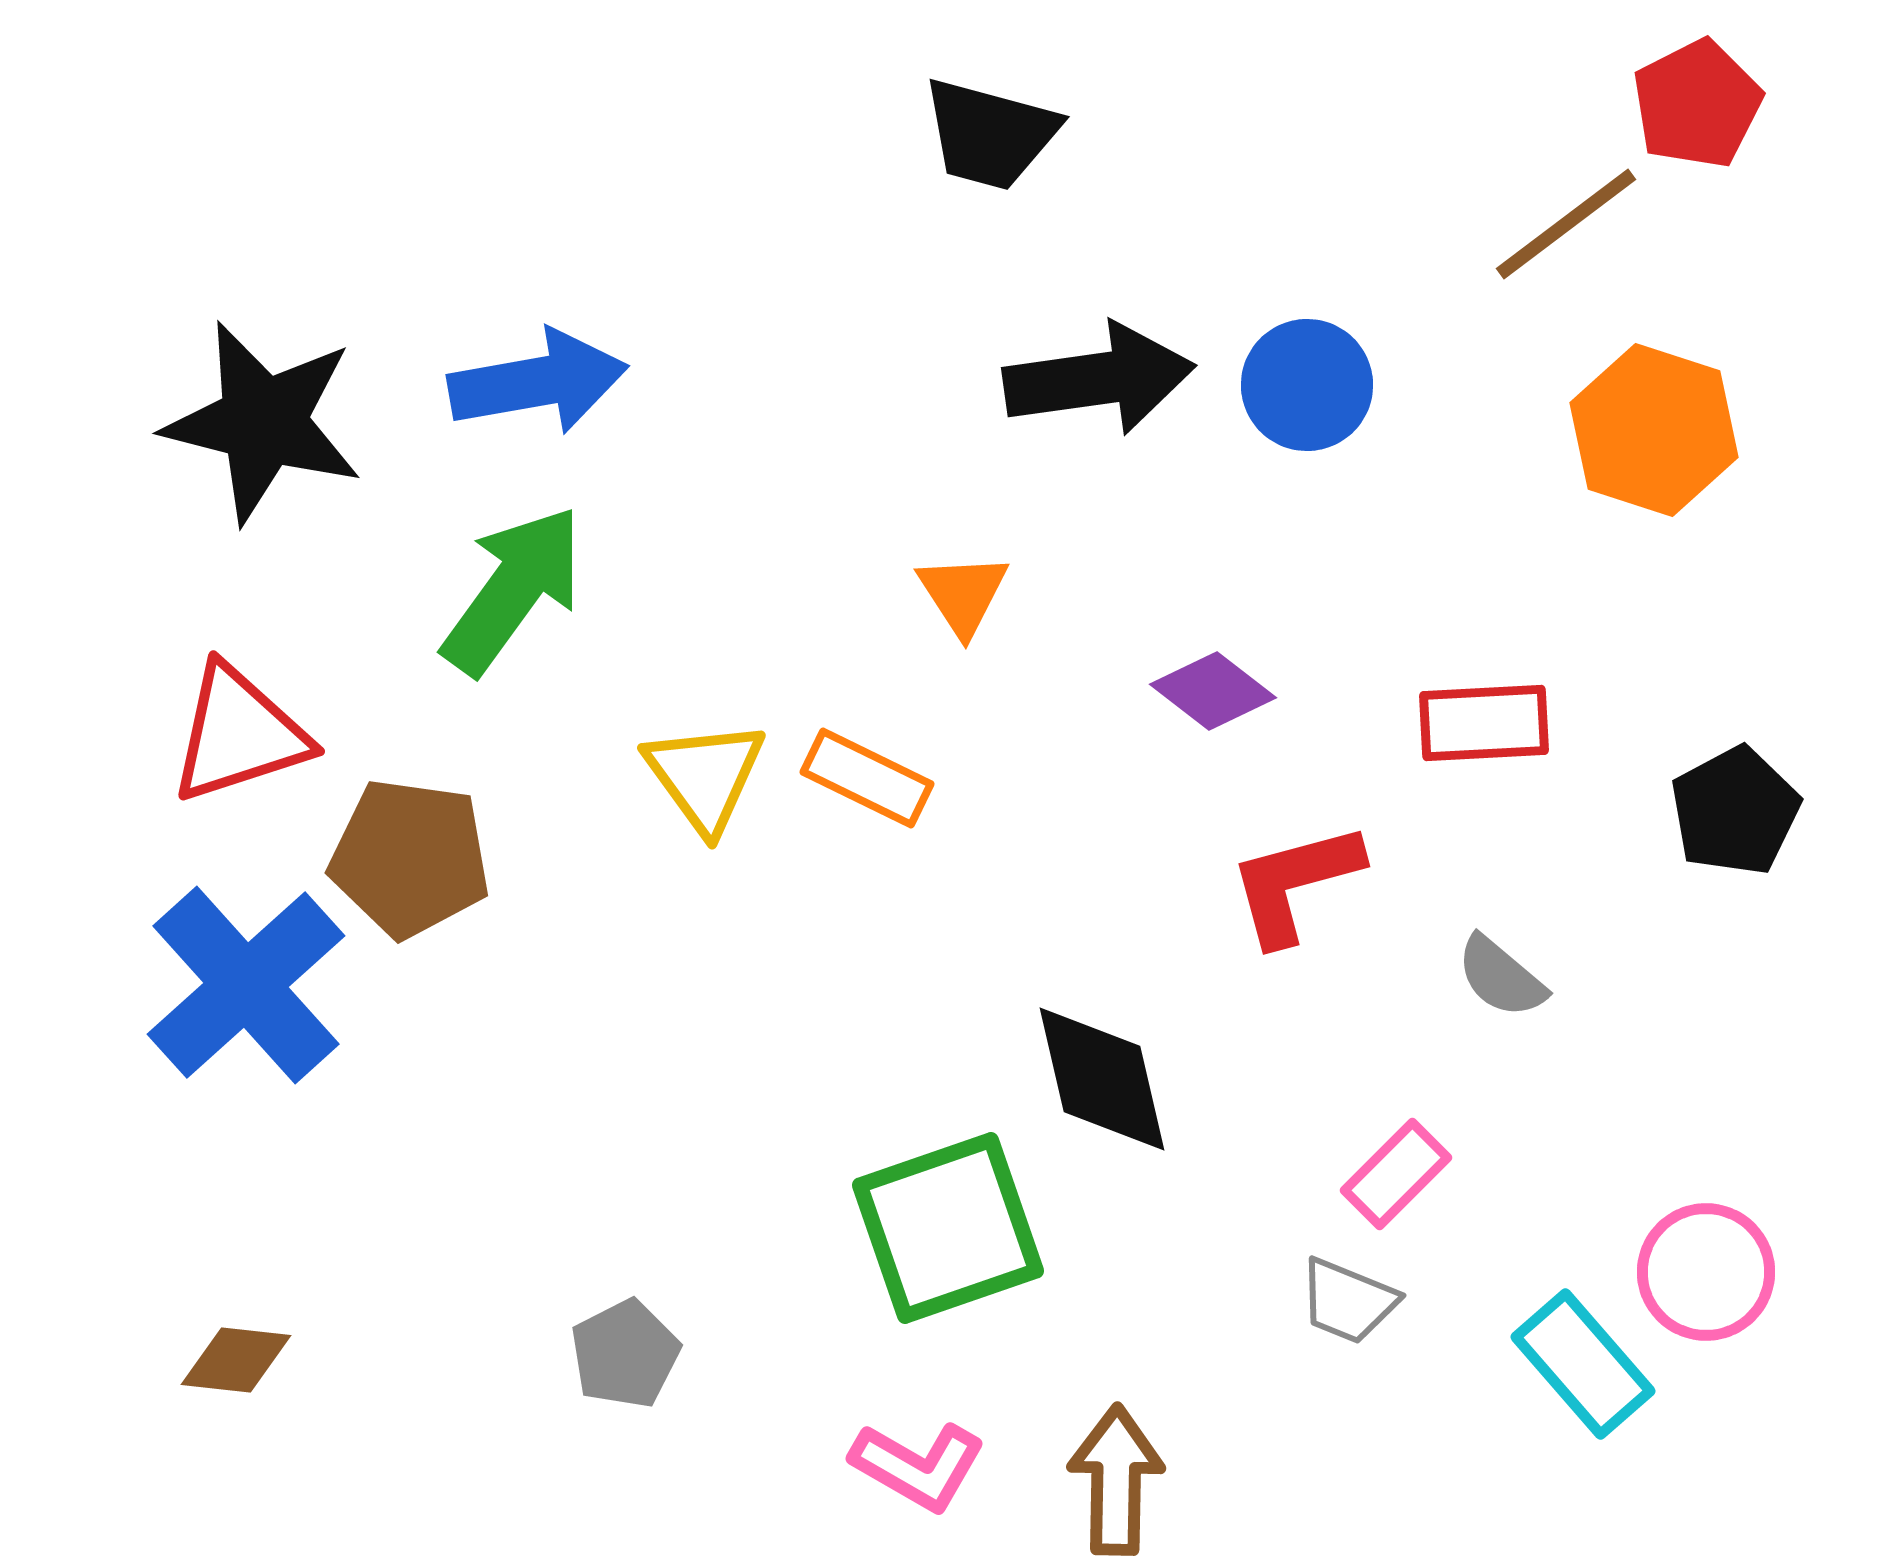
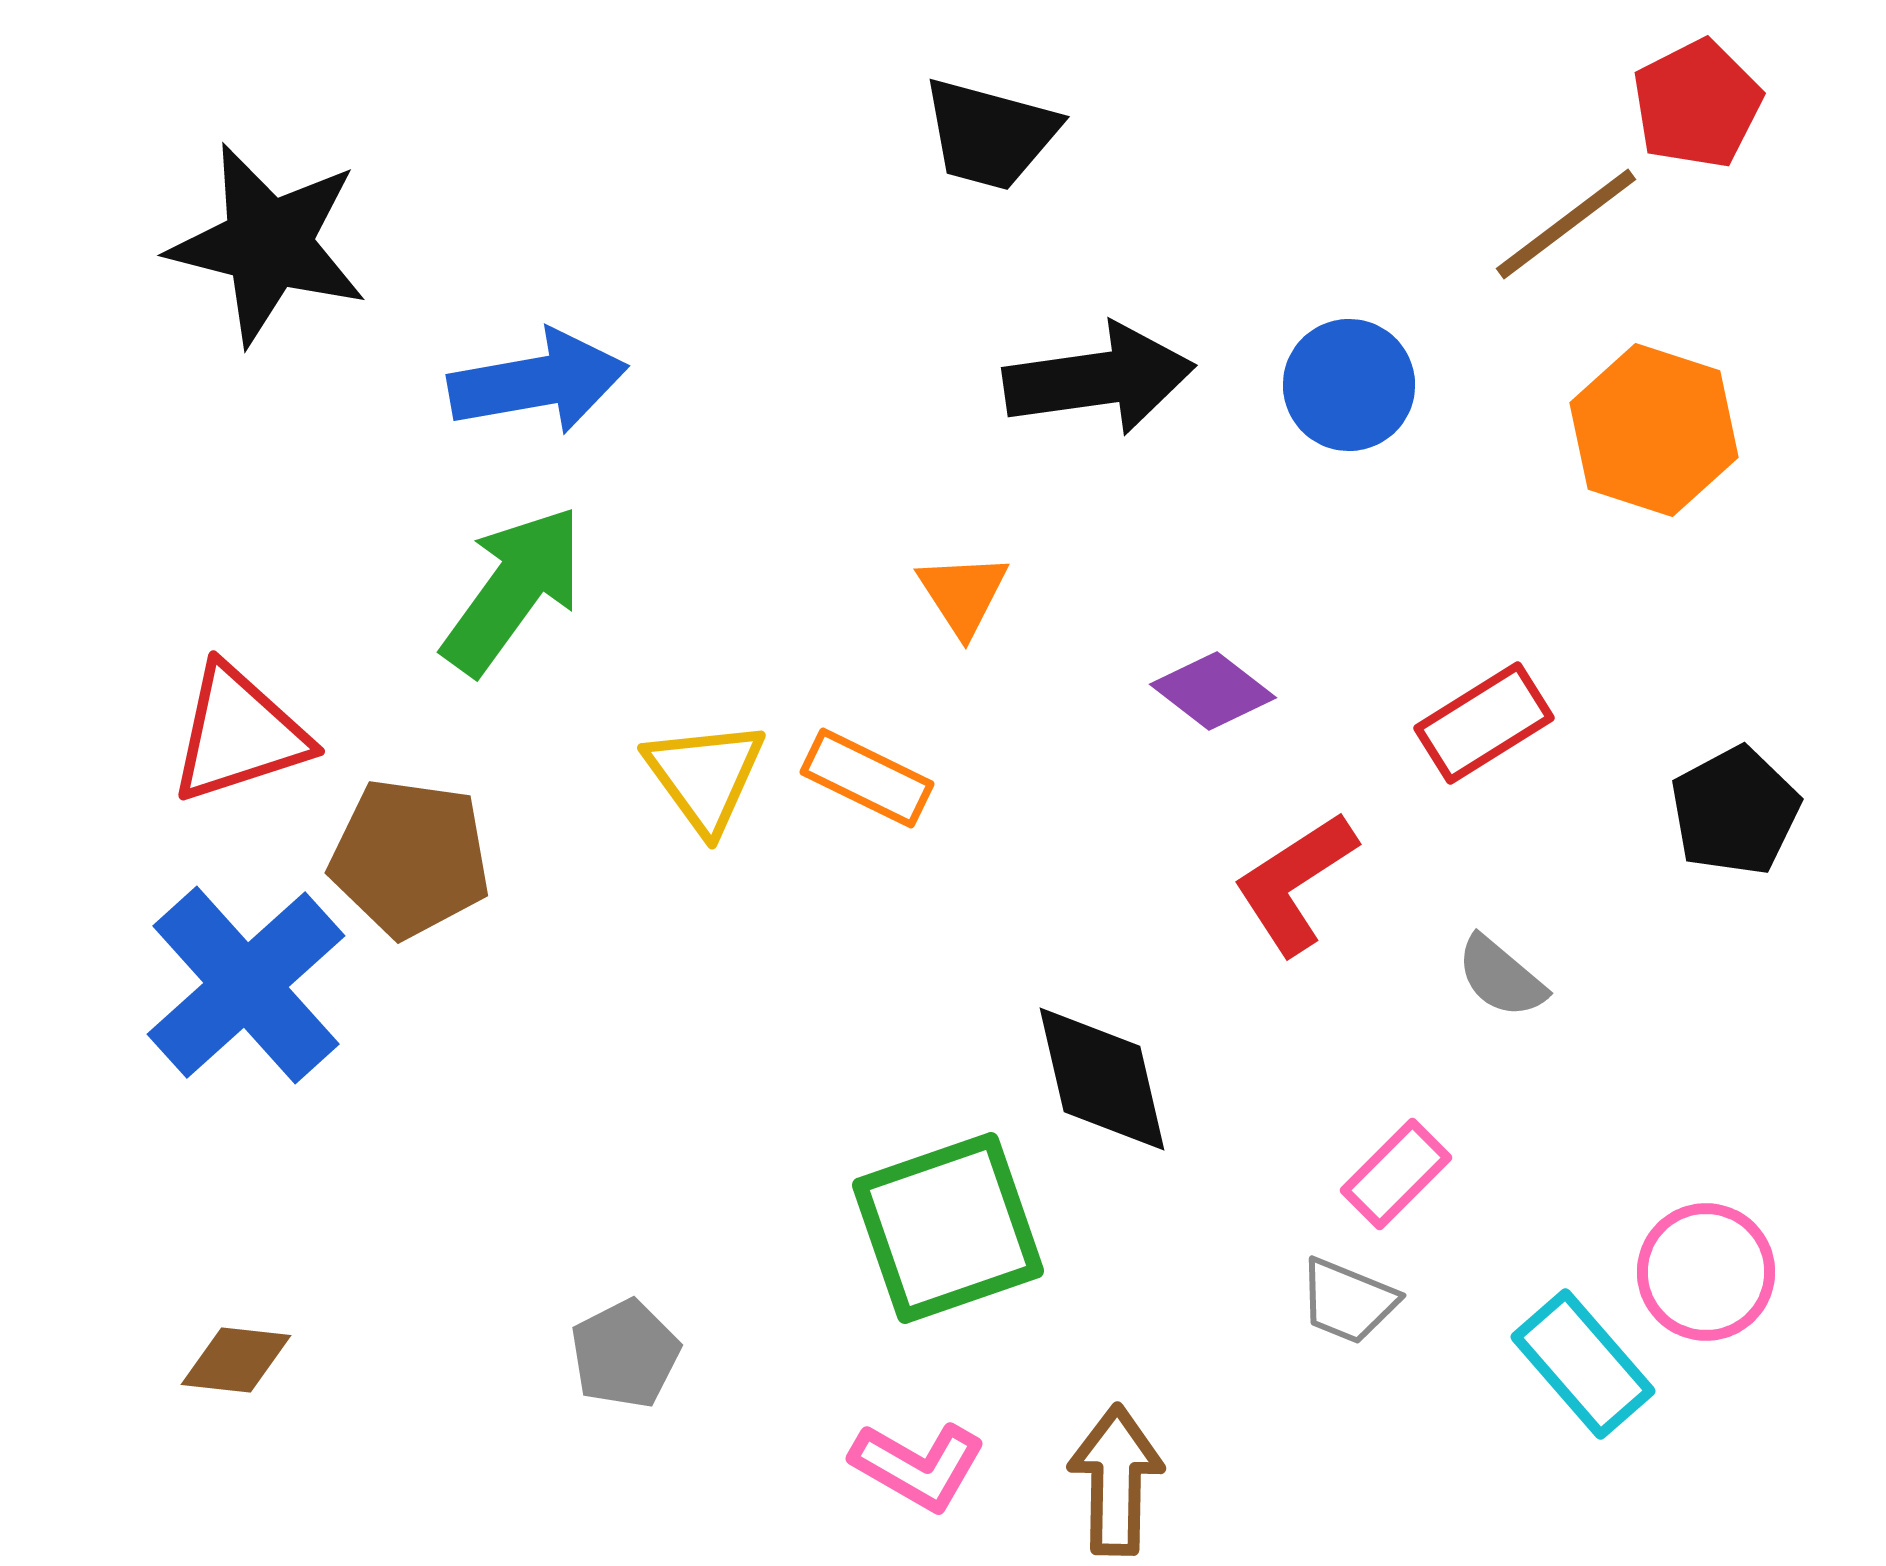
blue circle: moved 42 px right
black star: moved 5 px right, 178 px up
red rectangle: rotated 29 degrees counterclockwise
red L-shape: rotated 18 degrees counterclockwise
